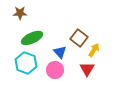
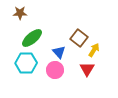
green ellipse: rotated 15 degrees counterclockwise
blue triangle: moved 1 px left
cyan hexagon: rotated 20 degrees counterclockwise
